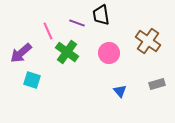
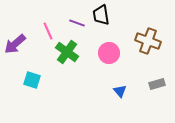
brown cross: rotated 15 degrees counterclockwise
purple arrow: moved 6 px left, 9 px up
